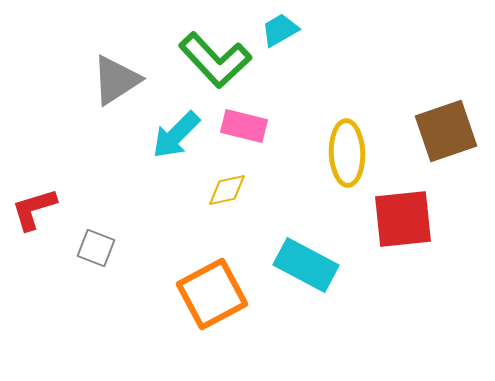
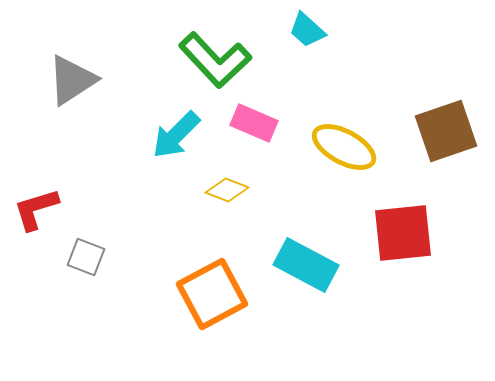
cyan trapezoid: moved 27 px right; rotated 108 degrees counterclockwise
gray triangle: moved 44 px left
pink rectangle: moved 10 px right, 3 px up; rotated 9 degrees clockwise
yellow ellipse: moved 3 px left, 6 px up; rotated 60 degrees counterclockwise
yellow diamond: rotated 33 degrees clockwise
red L-shape: moved 2 px right
red square: moved 14 px down
gray square: moved 10 px left, 9 px down
